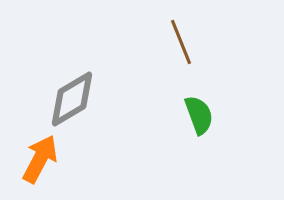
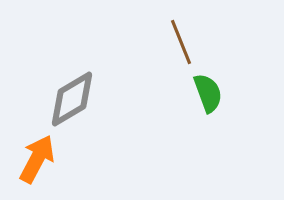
green semicircle: moved 9 px right, 22 px up
orange arrow: moved 3 px left
